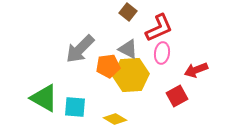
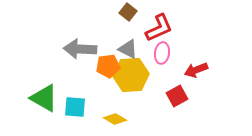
gray arrow: rotated 48 degrees clockwise
